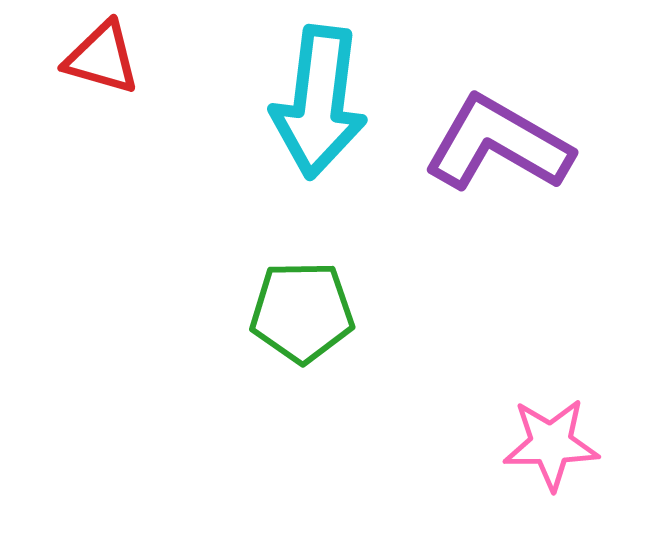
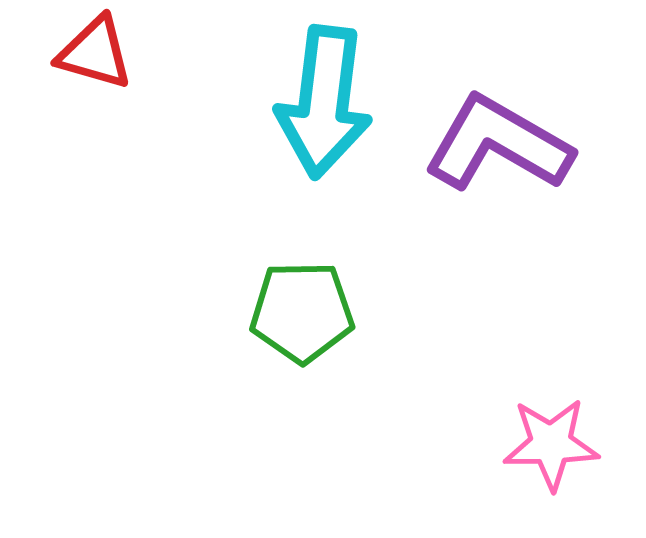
red triangle: moved 7 px left, 5 px up
cyan arrow: moved 5 px right
